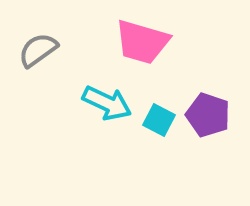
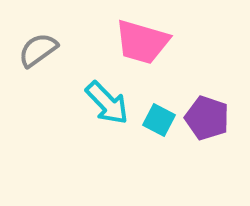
cyan arrow: rotated 21 degrees clockwise
purple pentagon: moved 1 px left, 3 px down
